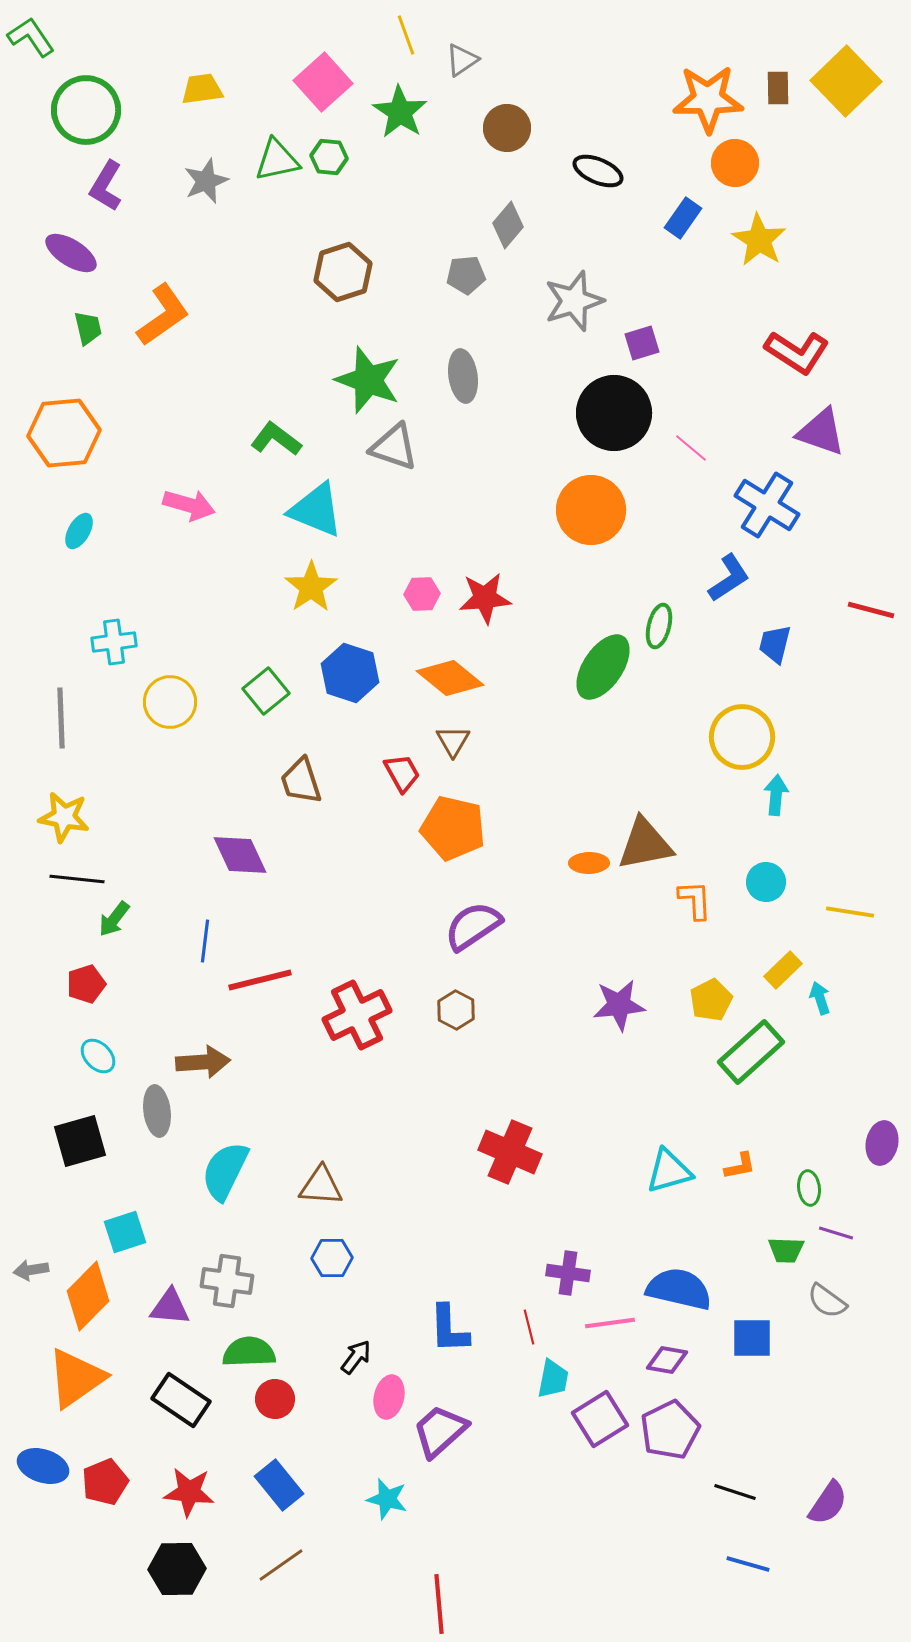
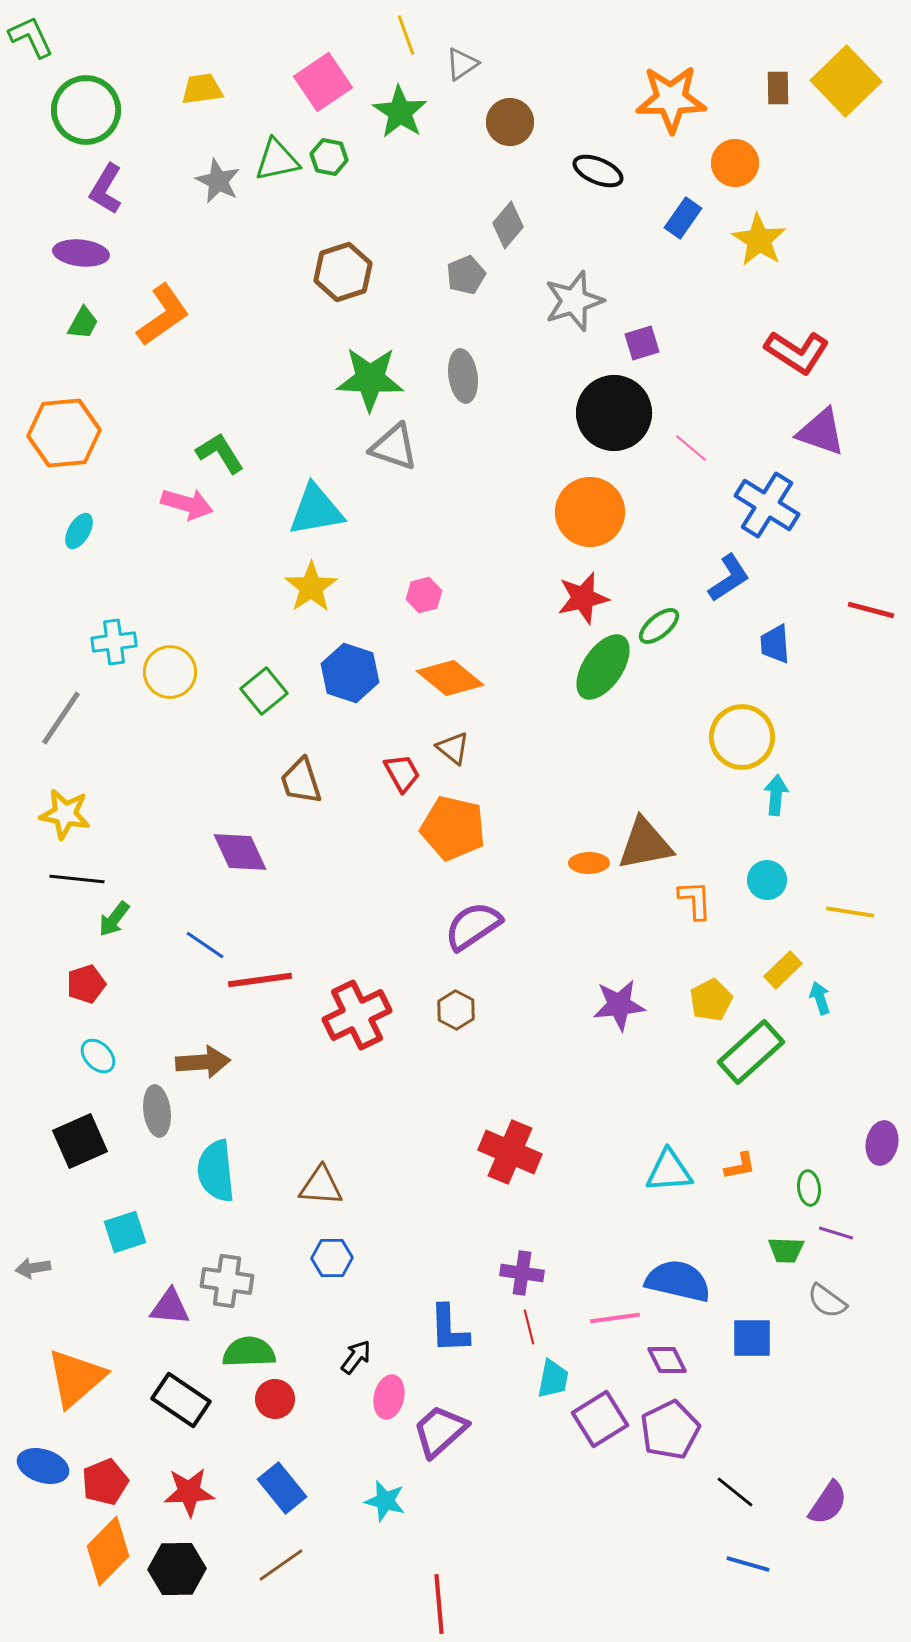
green L-shape at (31, 37): rotated 9 degrees clockwise
gray triangle at (462, 60): moved 4 px down
pink square at (323, 82): rotated 8 degrees clockwise
orange star at (708, 99): moved 37 px left
brown circle at (507, 128): moved 3 px right, 6 px up
green hexagon at (329, 157): rotated 6 degrees clockwise
gray star at (206, 181): moved 12 px right; rotated 24 degrees counterclockwise
purple L-shape at (106, 186): moved 3 px down
purple ellipse at (71, 253): moved 10 px right; rotated 26 degrees counterclockwise
gray pentagon at (466, 275): rotated 18 degrees counterclockwise
green trapezoid at (88, 328): moved 5 px left, 5 px up; rotated 42 degrees clockwise
green star at (368, 380): moved 2 px right, 1 px up; rotated 18 degrees counterclockwise
green L-shape at (276, 439): moved 56 px left, 14 px down; rotated 21 degrees clockwise
pink arrow at (189, 505): moved 2 px left, 1 px up
cyan triangle at (316, 510): rotated 32 degrees counterclockwise
orange circle at (591, 510): moved 1 px left, 2 px down
pink hexagon at (422, 594): moved 2 px right, 1 px down; rotated 12 degrees counterclockwise
red star at (485, 598): moved 98 px right; rotated 8 degrees counterclockwise
green ellipse at (659, 626): rotated 36 degrees clockwise
blue trapezoid at (775, 644): rotated 18 degrees counterclockwise
green square at (266, 691): moved 2 px left
yellow circle at (170, 702): moved 30 px up
gray line at (61, 718): rotated 36 degrees clockwise
brown triangle at (453, 741): moved 7 px down; rotated 21 degrees counterclockwise
yellow star at (64, 817): moved 1 px right, 3 px up
purple diamond at (240, 855): moved 3 px up
cyan circle at (766, 882): moved 1 px right, 2 px up
blue line at (205, 941): moved 4 px down; rotated 63 degrees counterclockwise
red line at (260, 980): rotated 6 degrees clockwise
black square at (80, 1141): rotated 8 degrees counterclockwise
cyan semicircle at (225, 1171): moved 9 px left; rotated 32 degrees counterclockwise
cyan triangle at (669, 1171): rotated 12 degrees clockwise
gray arrow at (31, 1270): moved 2 px right, 2 px up
purple cross at (568, 1273): moved 46 px left
blue semicircle at (679, 1289): moved 1 px left, 8 px up
orange diamond at (88, 1296): moved 20 px right, 255 px down
pink line at (610, 1323): moved 5 px right, 5 px up
purple diamond at (667, 1360): rotated 54 degrees clockwise
orange triangle at (76, 1378): rotated 6 degrees counterclockwise
blue rectangle at (279, 1485): moved 3 px right, 3 px down
red star at (189, 1492): rotated 9 degrees counterclockwise
black line at (735, 1492): rotated 21 degrees clockwise
cyan star at (387, 1499): moved 2 px left, 2 px down
